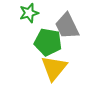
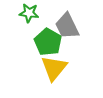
green star: rotated 24 degrees clockwise
green pentagon: rotated 20 degrees clockwise
